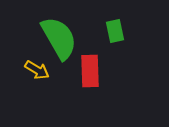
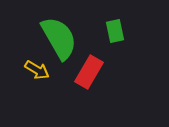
red rectangle: moved 1 px left, 1 px down; rotated 32 degrees clockwise
